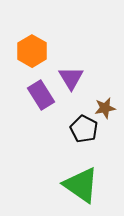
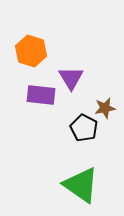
orange hexagon: moved 1 px left; rotated 12 degrees counterclockwise
purple rectangle: rotated 52 degrees counterclockwise
black pentagon: moved 1 px up
